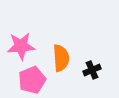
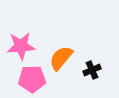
orange semicircle: rotated 136 degrees counterclockwise
pink pentagon: moved 1 px up; rotated 20 degrees clockwise
